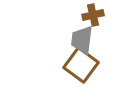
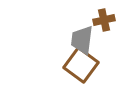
brown cross: moved 11 px right, 5 px down
